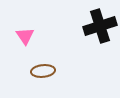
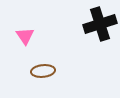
black cross: moved 2 px up
